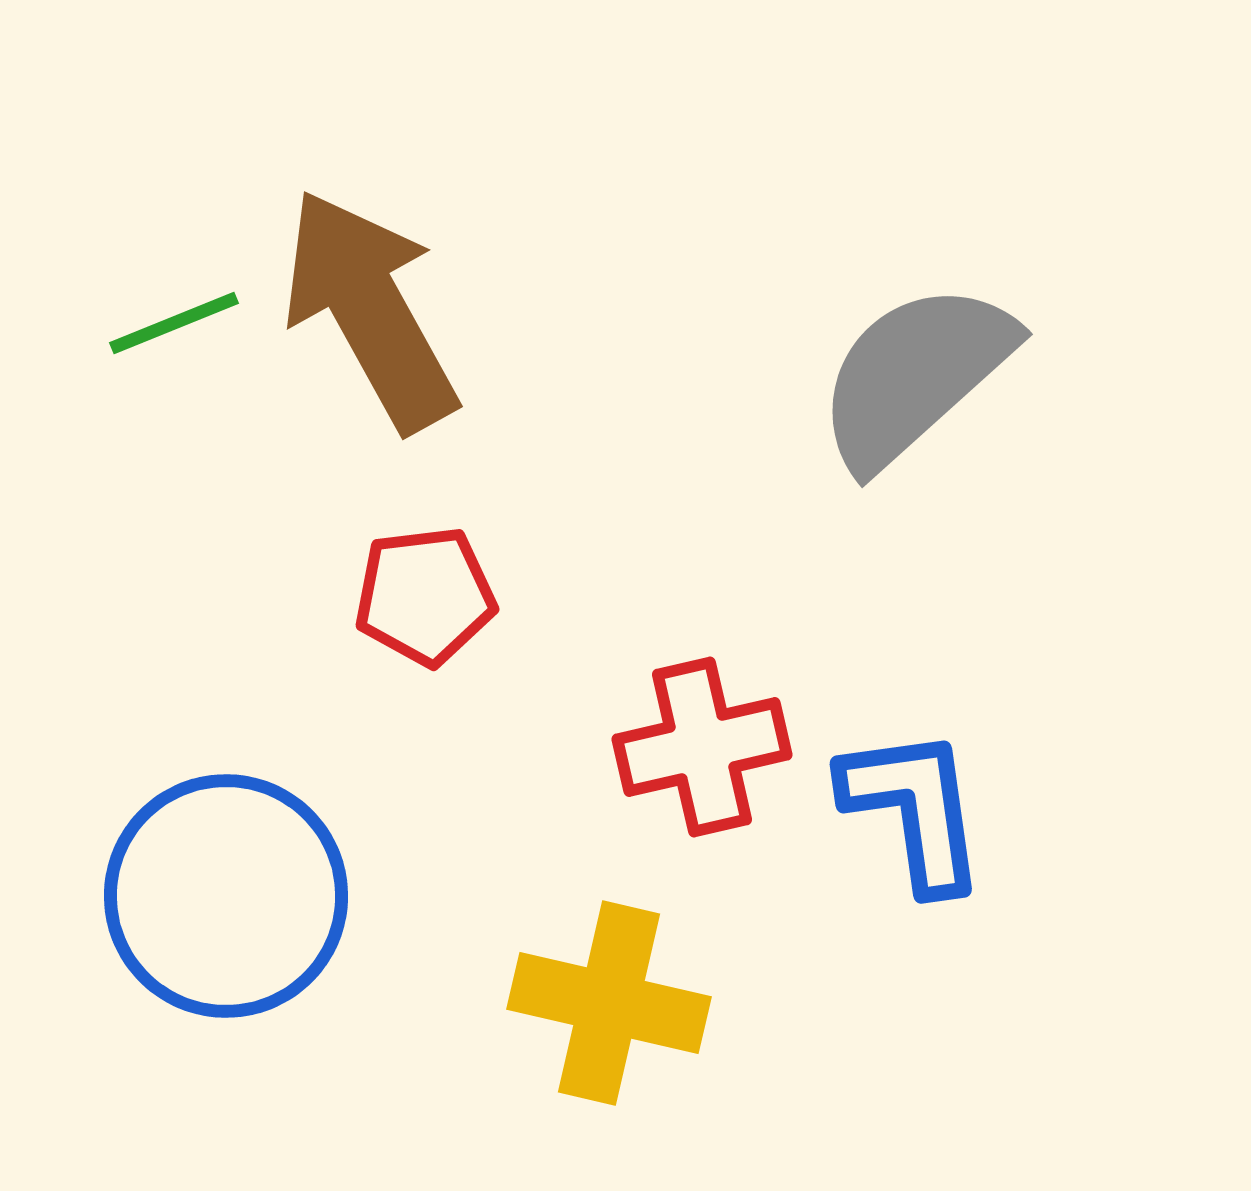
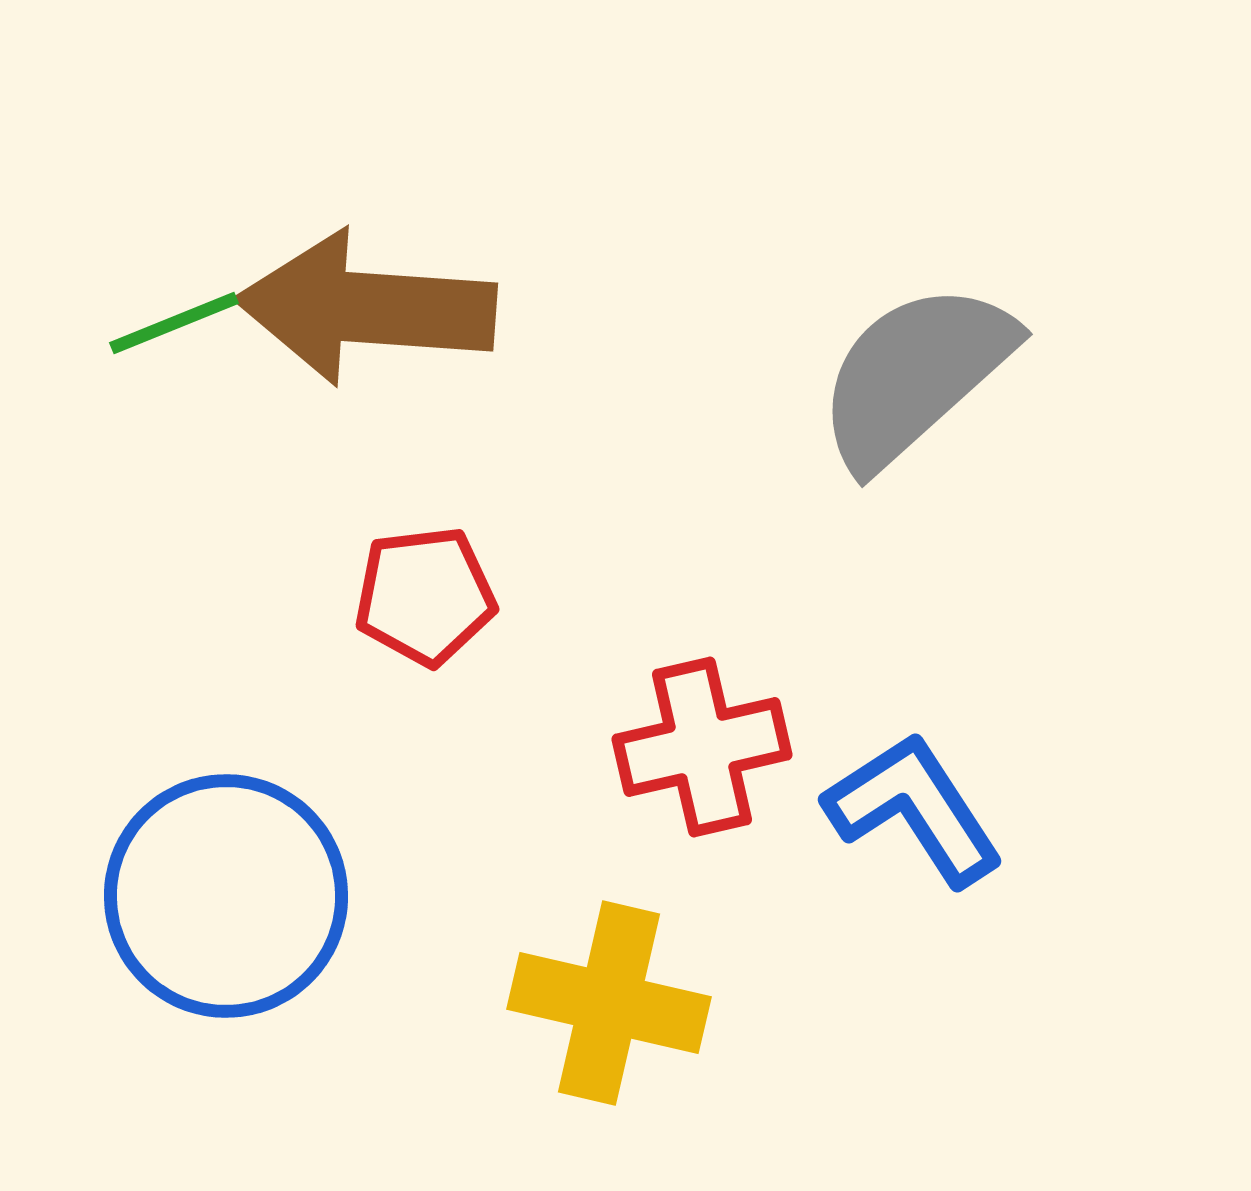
brown arrow: moved 4 px left, 2 px up; rotated 57 degrees counterclockwise
blue L-shape: rotated 25 degrees counterclockwise
